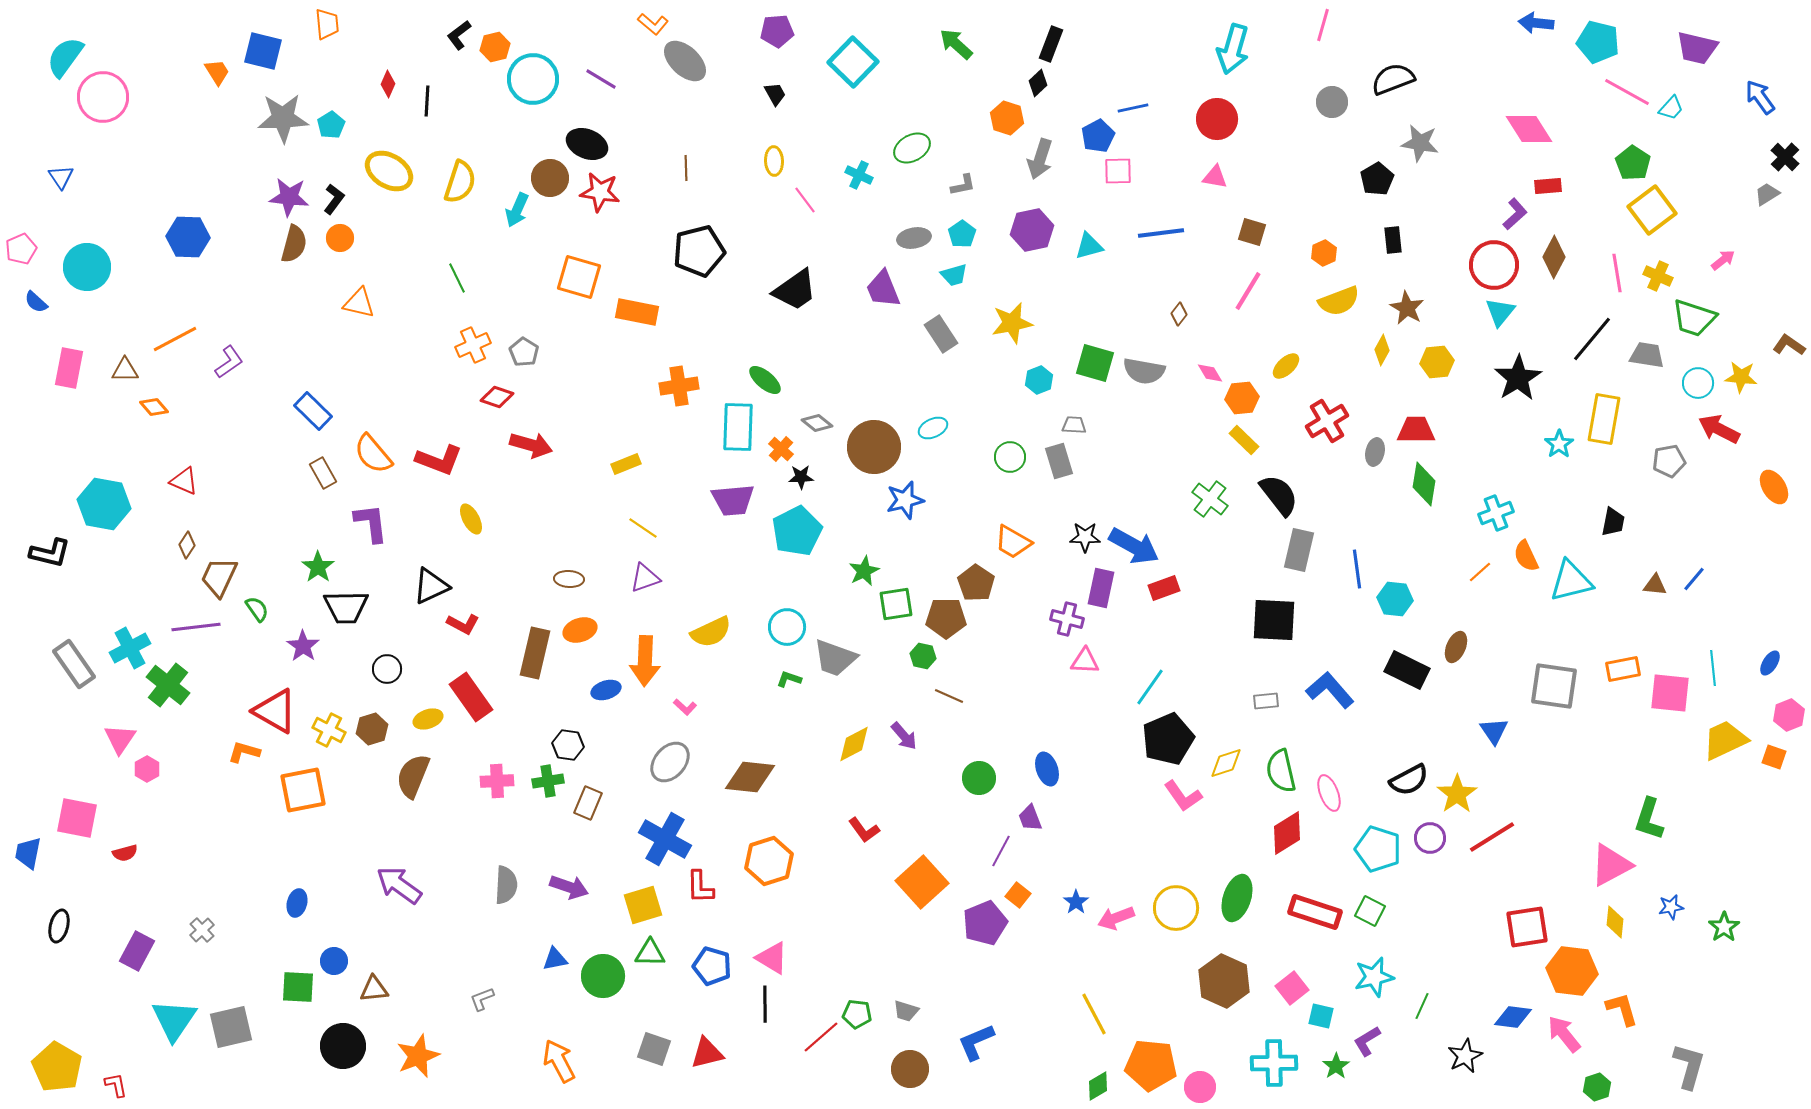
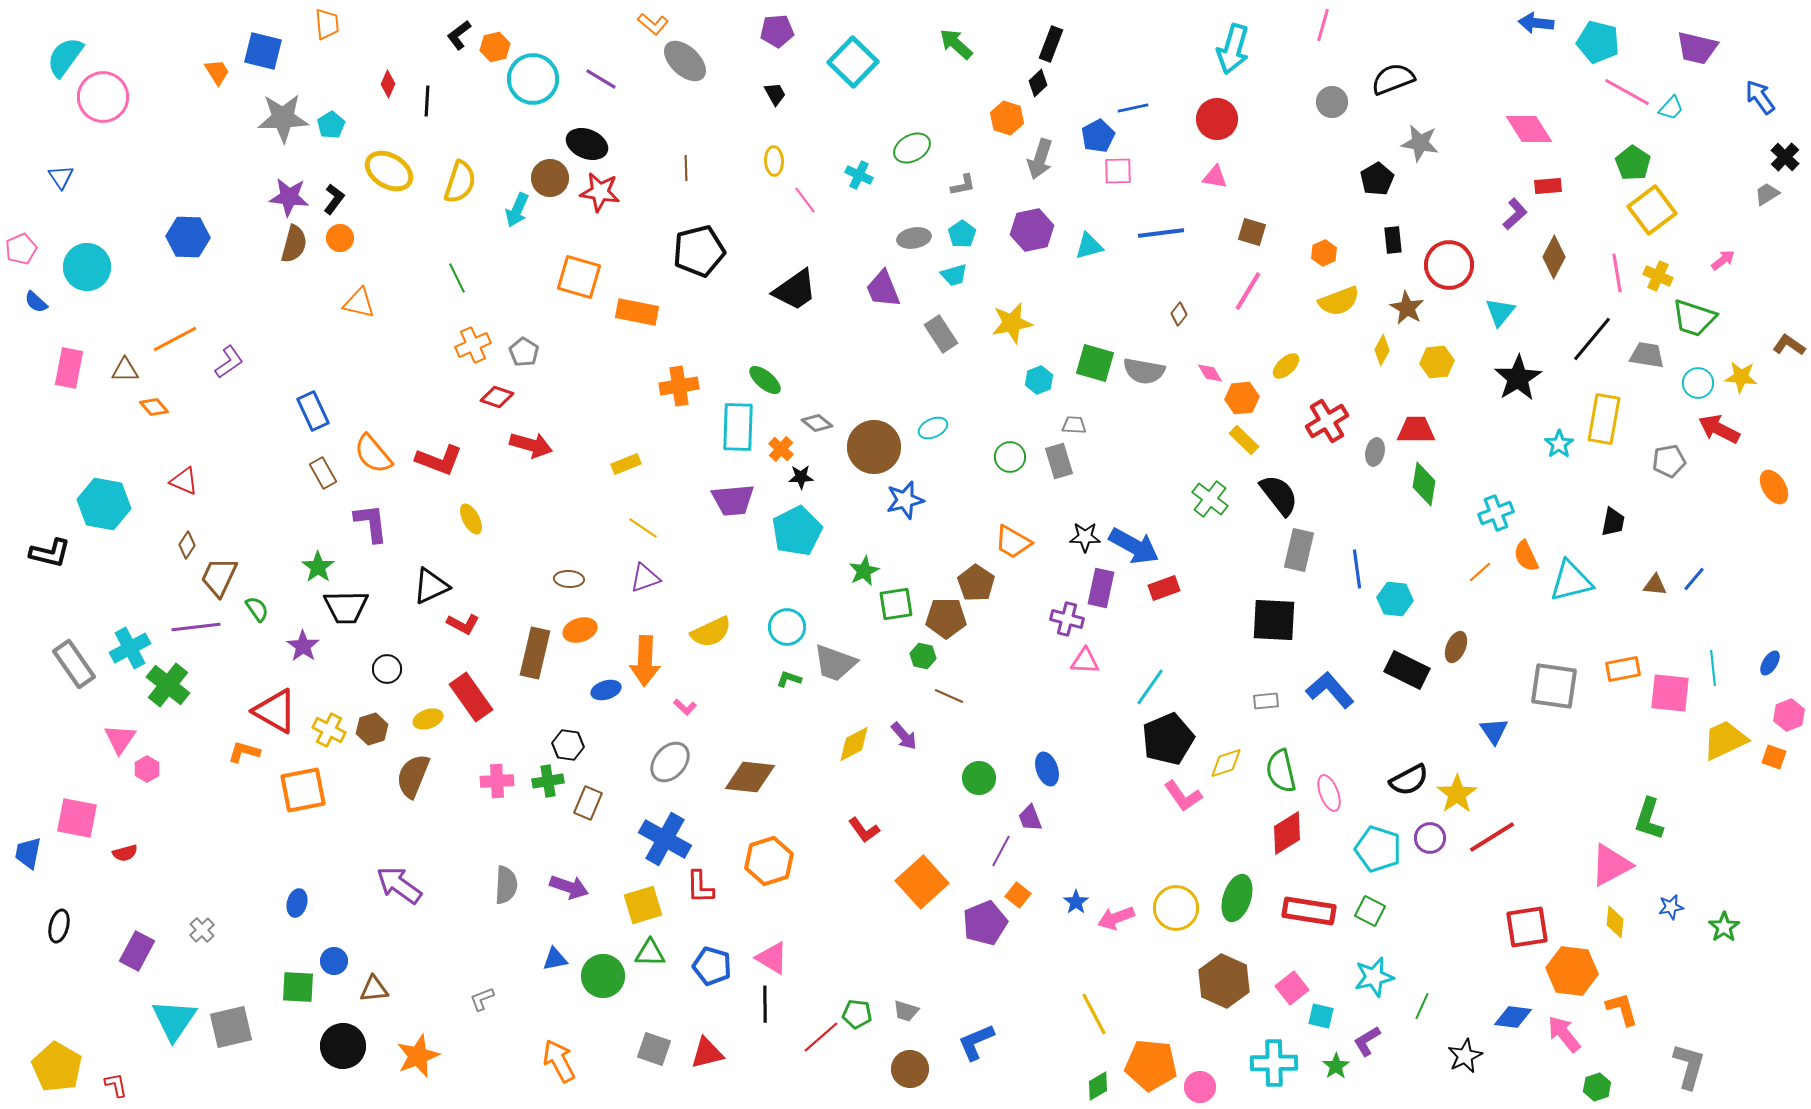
red circle at (1494, 265): moved 45 px left
blue rectangle at (313, 411): rotated 21 degrees clockwise
gray trapezoid at (835, 658): moved 5 px down
red rectangle at (1315, 912): moved 6 px left, 1 px up; rotated 9 degrees counterclockwise
